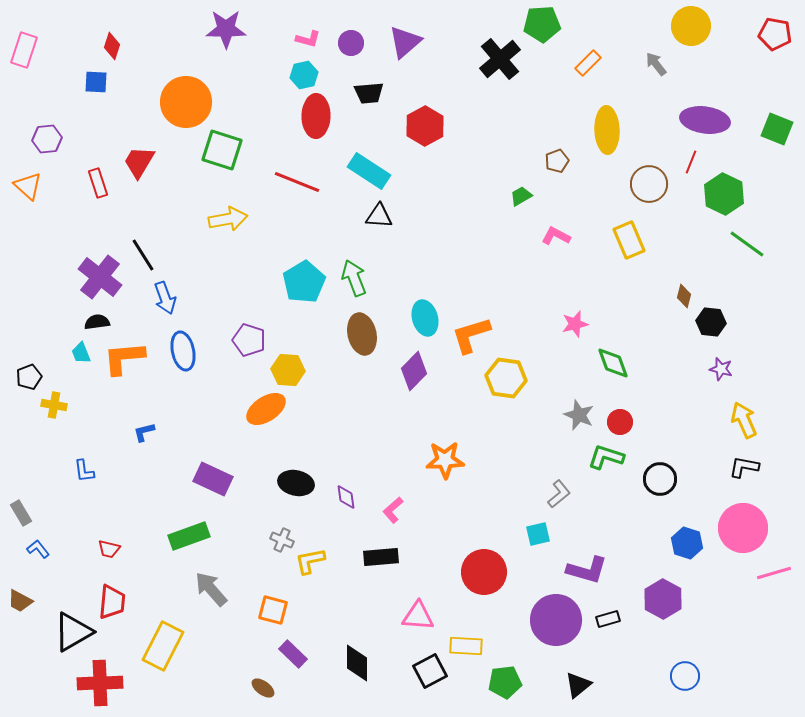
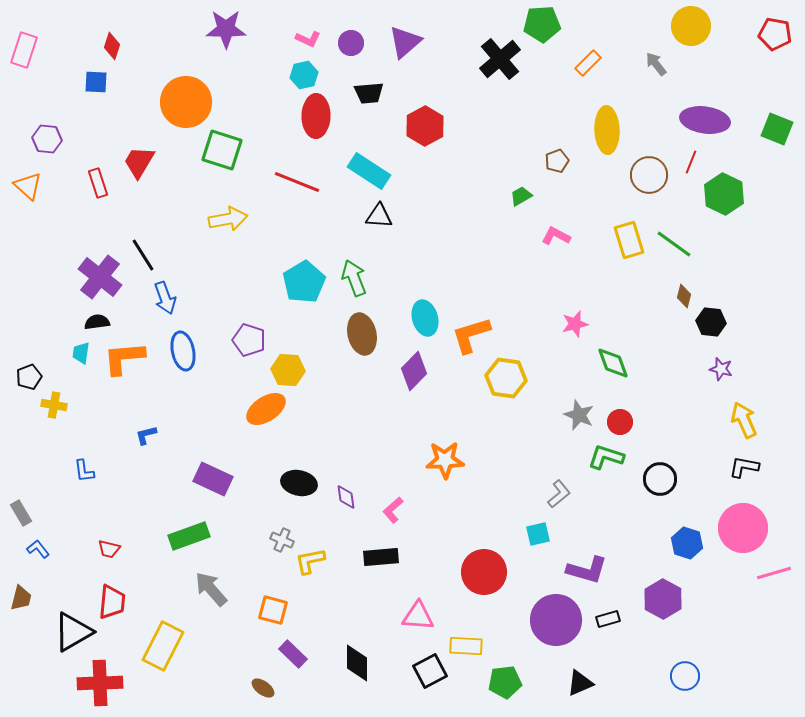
pink L-shape at (308, 39): rotated 10 degrees clockwise
purple hexagon at (47, 139): rotated 12 degrees clockwise
brown circle at (649, 184): moved 9 px up
yellow rectangle at (629, 240): rotated 6 degrees clockwise
green line at (747, 244): moved 73 px left
cyan trapezoid at (81, 353): rotated 30 degrees clockwise
blue L-shape at (144, 432): moved 2 px right, 3 px down
black ellipse at (296, 483): moved 3 px right
brown trapezoid at (20, 601): moved 1 px right, 3 px up; rotated 104 degrees counterclockwise
black triangle at (578, 685): moved 2 px right, 2 px up; rotated 16 degrees clockwise
